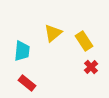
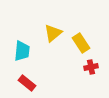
yellow rectangle: moved 3 px left, 2 px down
red cross: rotated 32 degrees clockwise
